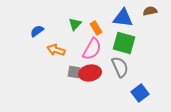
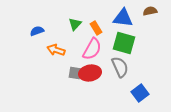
blue semicircle: rotated 16 degrees clockwise
gray square: moved 1 px right, 1 px down
